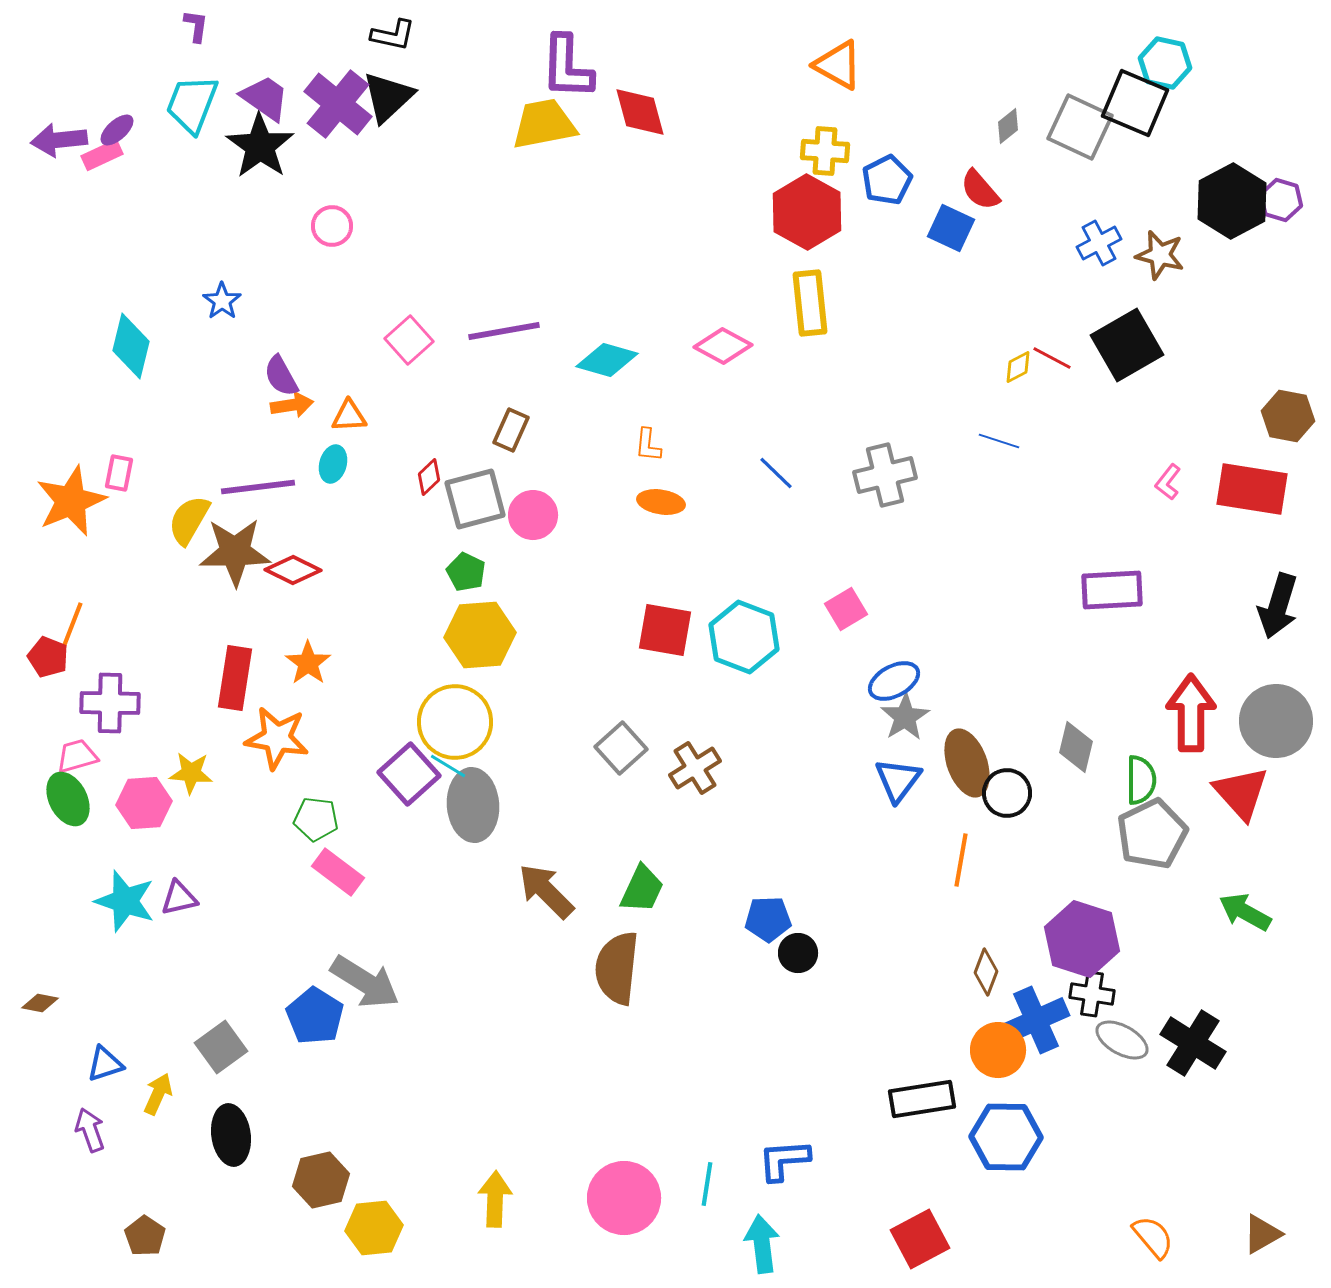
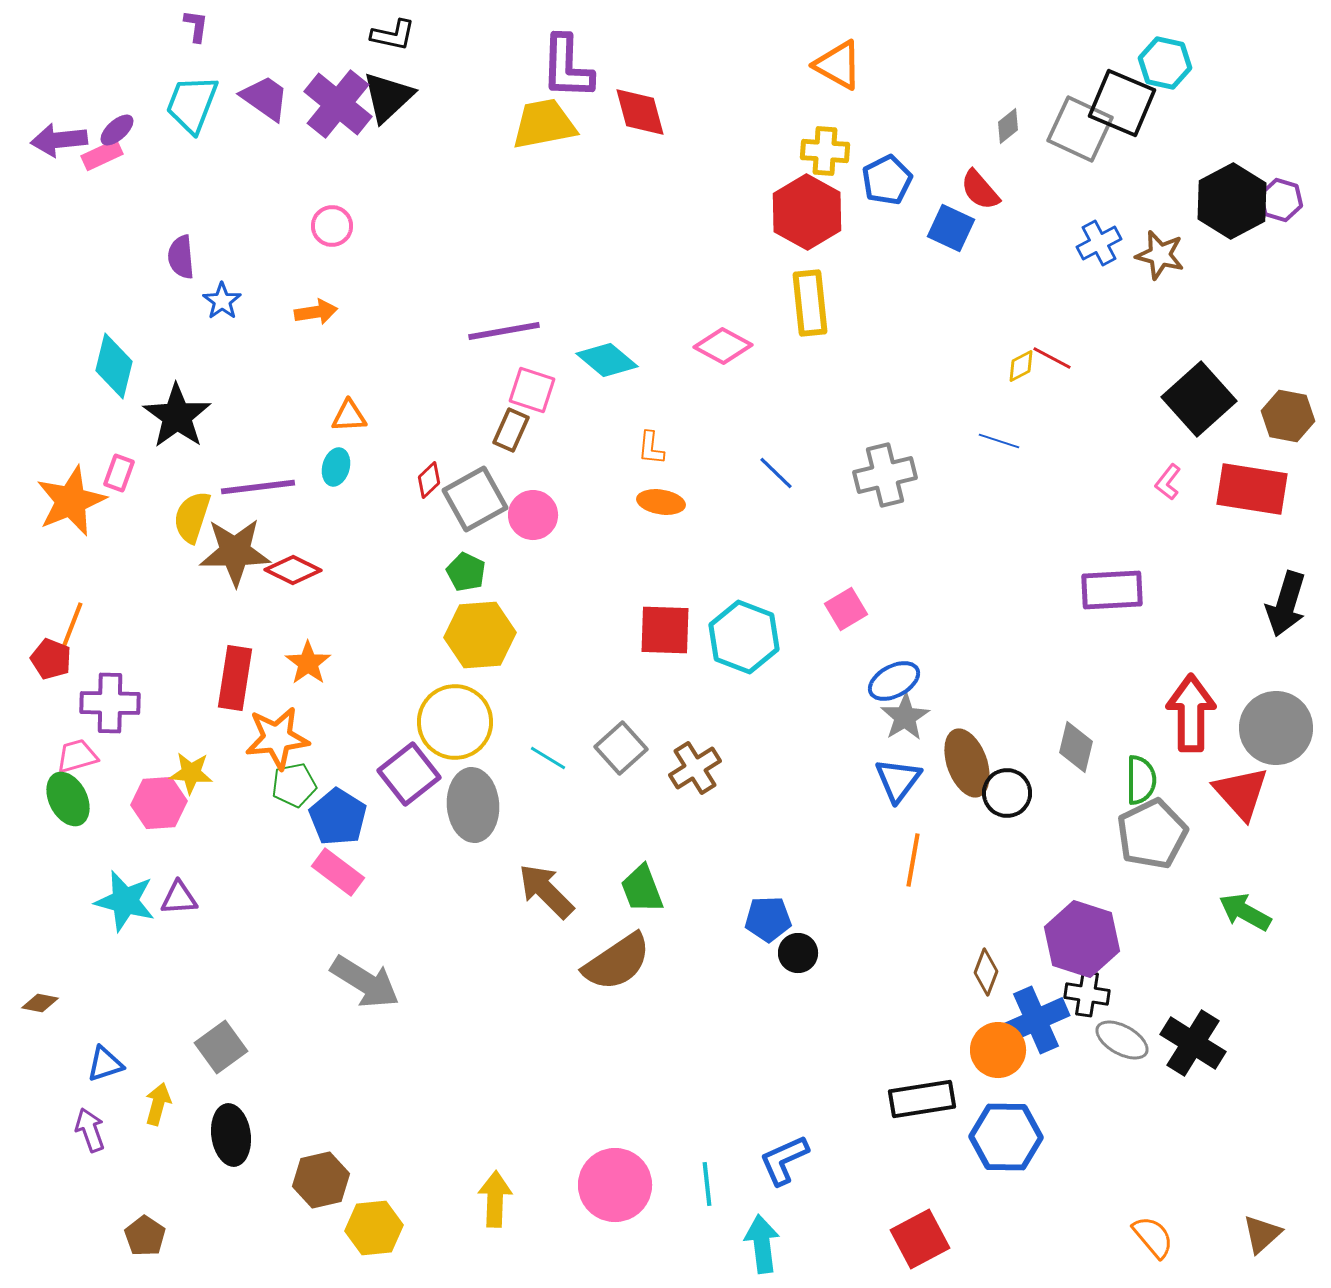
black square at (1135, 103): moved 13 px left
gray square at (1080, 127): moved 2 px down
black star at (260, 146): moved 83 px left, 270 px down
pink square at (409, 340): moved 123 px right, 50 px down; rotated 30 degrees counterclockwise
black square at (1127, 345): moved 72 px right, 54 px down; rotated 12 degrees counterclockwise
cyan diamond at (131, 346): moved 17 px left, 20 px down
cyan diamond at (607, 360): rotated 24 degrees clockwise
yellow diamond at (1018, 367): moved 3 px right, 1 px up
purple semicircle at (281, 376): moved 100 px left, 119 px up; rotated 24 degrees clockwise
orange arrow at (292, 405): moved 24 px right, 93 px up
orange L-shape at (648, 445): moved 3 px right, 3 px down
cyan ellipse at (333, 464): moved 3 px right, 3 px down
pink rectangle at (119, 473): rotated 9 degrees clockwise
red diamond at (429, 477): moved 3 px down
gray square at (475, 499): rotated 14 degrees counterclockwise
yellow semicircle at (189, 520): moved 3 px right, 3 px up; rotated 12 degrees counterclockwise
black arrow at (1278, 606): moved 8 px right, 2 px up
red square at (665, 630): rotated 8 degrees counterclockwise
red pentagon at (48, 657): moved 3 px right, 2 px down
gray circle at (1276, 721): moved 7 px down
orange star at (277, 738): rotated 16 degrees counterclockwise
cyan line at (448, 766): moved 100 px right, 8 px up
purple square at (409, 774): rotated 4 degrees clockwise
pink hexagon at (144, 803): moved 15 px right
green pentagon at (316, 819): moved 22 px left, 34 px up; rotated 18 degrees counterclockwise
orange line at (961, 860): moved 48 px left
green trapezoid at (642, 889): rotated 134 degrees clockwise
purple triangle at (179, 898): rotated 9 degrees clockwise
cyan star at (125, 901): rotated 4 degrees counterclockwise
brown semicircle at (617, 968): moved 6 px up; rotated 130 degrees counterclockwise
black cross at (1092, 994): moved 5 px left
blue pentagon at (315, 1016): moved 23 px right, 199 px up
yellow arrow at (158, 1094): moved 10 px down; rotated 9 degrees counterclockwise
blue L-shape at (784, 1160): rotated 20 degrees counterclockwise
cyan line at (707, 1184): rotated 15 degrees counterclockwise
pink circle at (624, 1198): moved 9 px left, 13 px up
brown triangle at (1262, 1234): rotated 12 degrees counterclockwise
